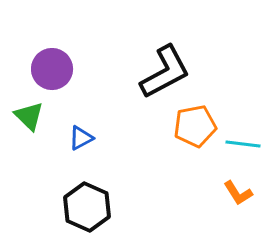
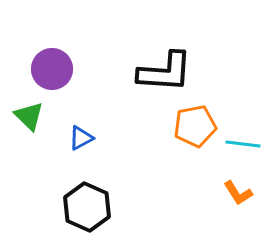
black L-shape: rotated 32 degrees clockwise
